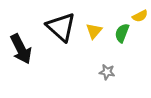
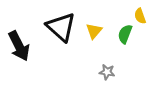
yellow semicircle: rotated 98 degrees clockwise
green semicircle: moved 3 px right, 1 px down
black arrow: moved 2 px left, 3 px up
